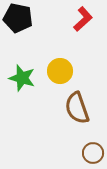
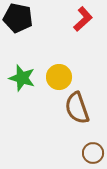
yellow circle: moved 1 px left, 6 px down
